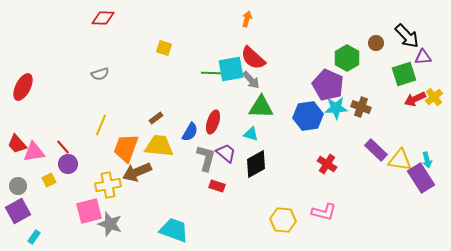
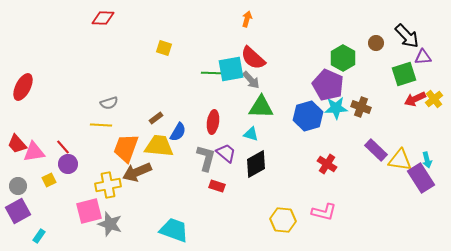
green hexagon at (347, 58): moved 4 px left
gray semicircle at (100, 74): moved 9 px right, 29 px down
yellow cross at (434, 97): moved 2 px down
blue hexagon at (308, 116): rotated 8 degrees counterclockwise
red ellipse at (213, 122): rotated 10 degrees counterclockwise
yellow line at (101, 125): rotated 70 degrees clockwise
blue semicircle at (190, 132): moved 12 px left
cyan rectangle at (34, 237): moved 5 px right, 1 px up
